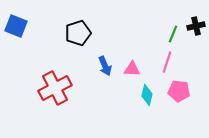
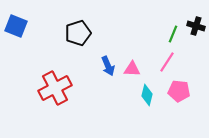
black cross: rotated 30 degrees clockwise
pink line: rotated 15 degrees clockwise
blue arrow: moved 3 px right
